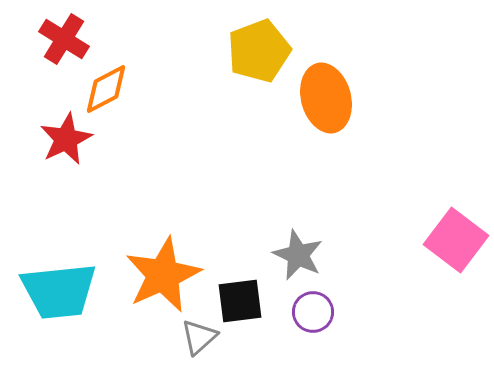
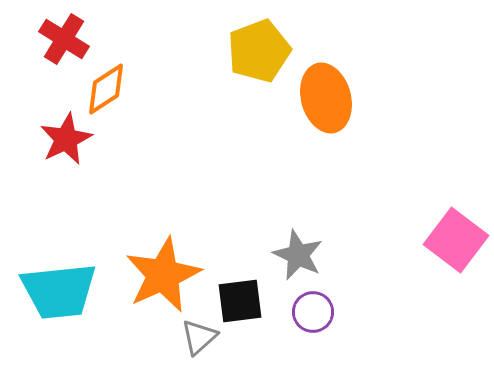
orange diamond: rotated 6 degrees counterclockwise
